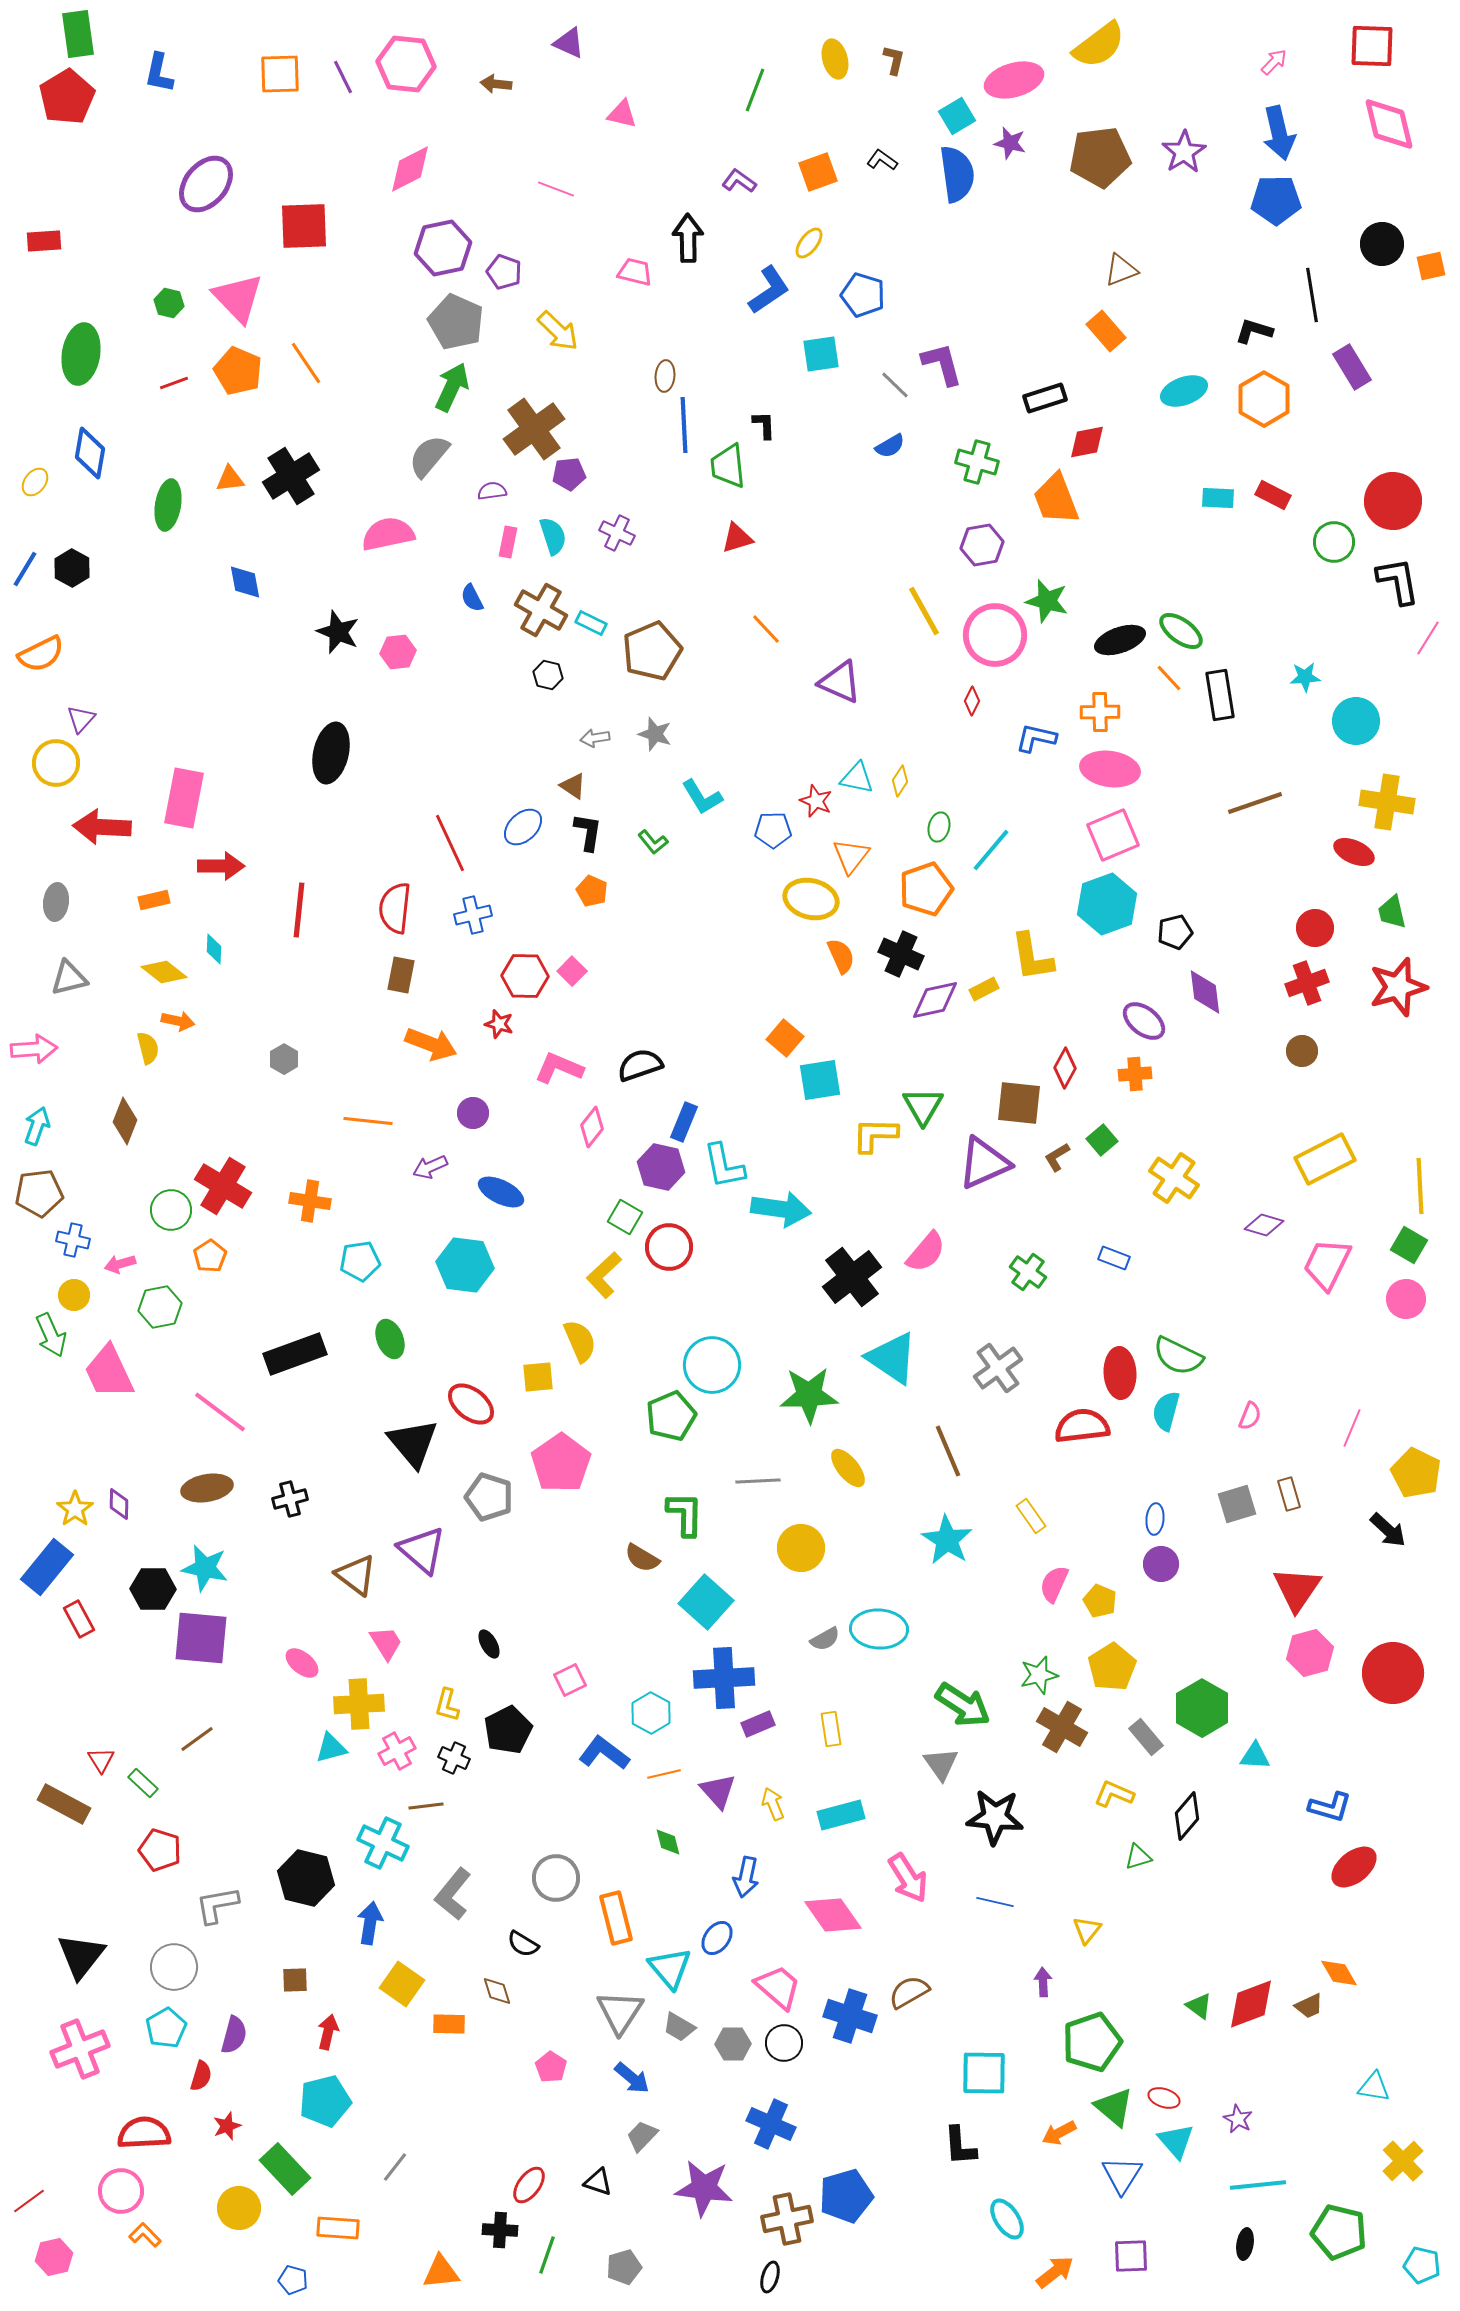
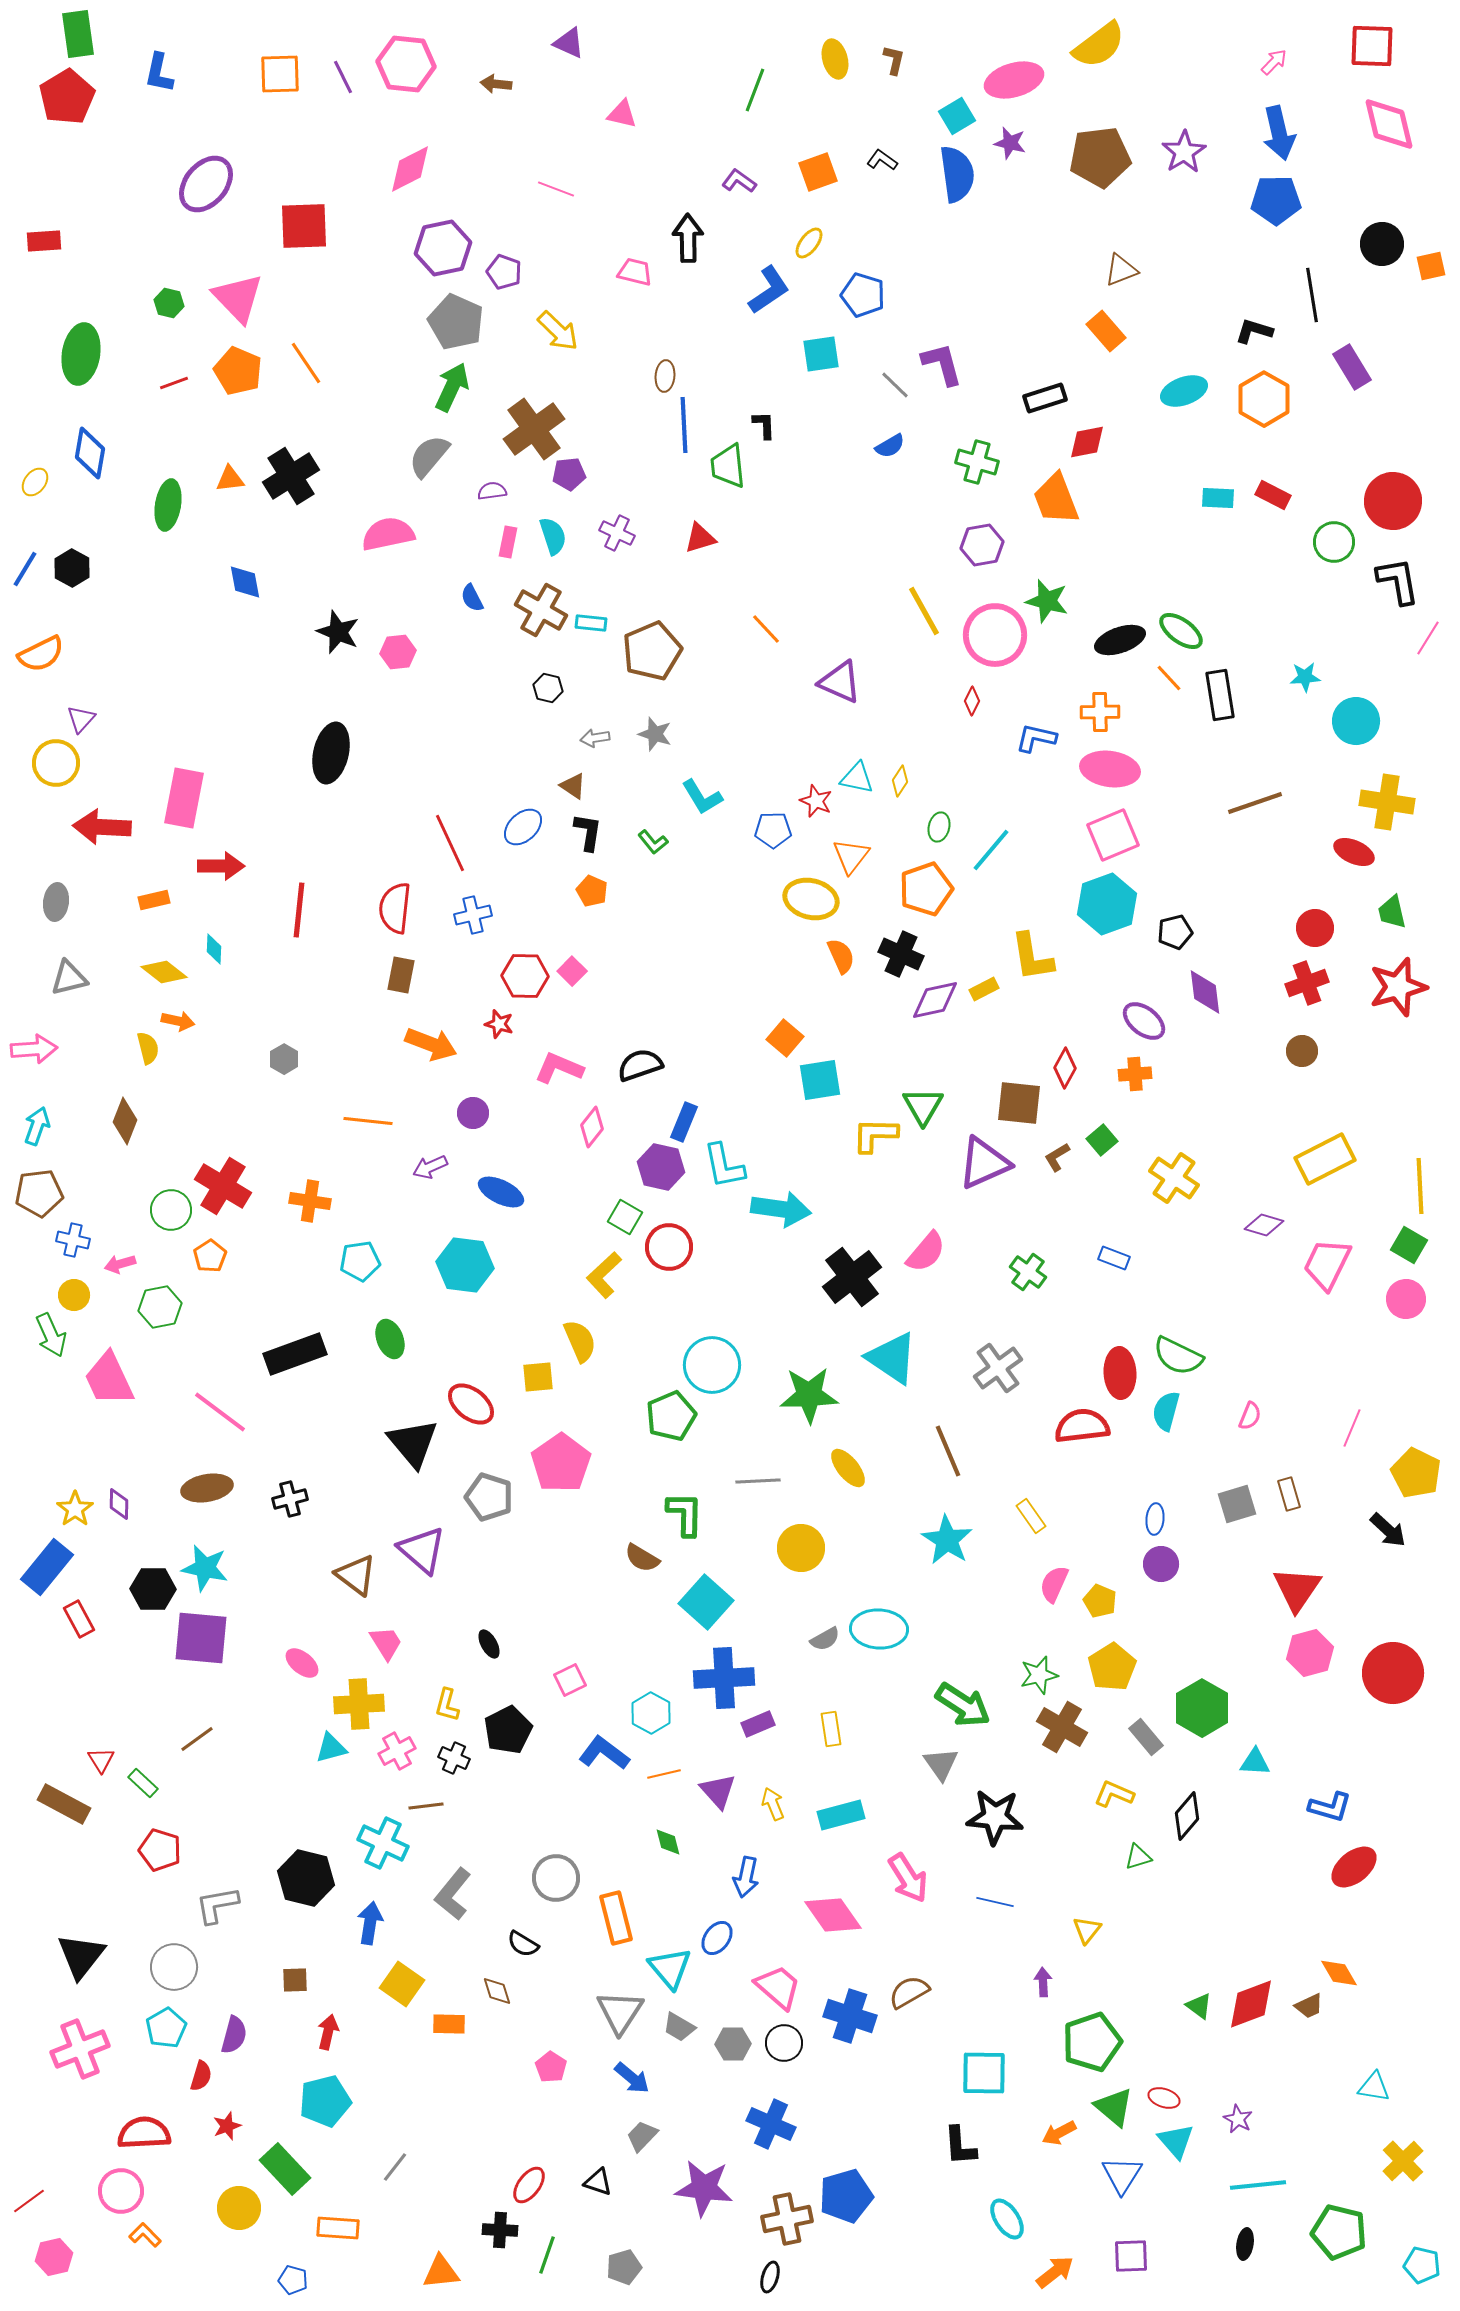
red triangle at (737, 538): moved 37 px left
cyan rectangle at (591, 623): rotated 20 degrees counterclockwise
black hexagon at (548, 675): moved 13 px down
pink trapezoid at (109, 1372): moved 7 px down
cyan triangle at (1255, 1756): moved 6 px down
